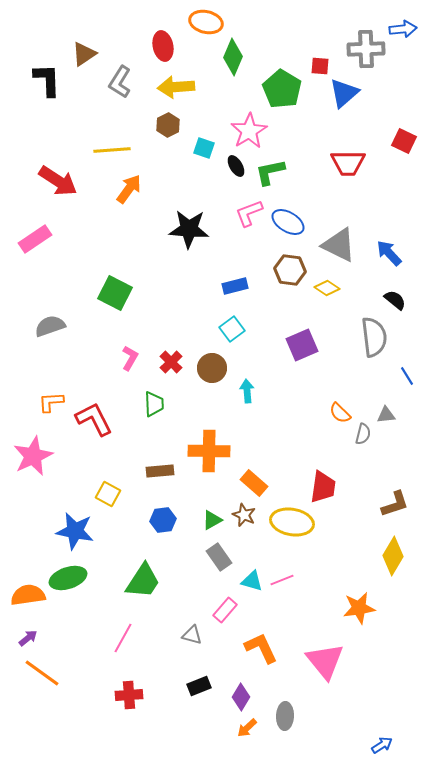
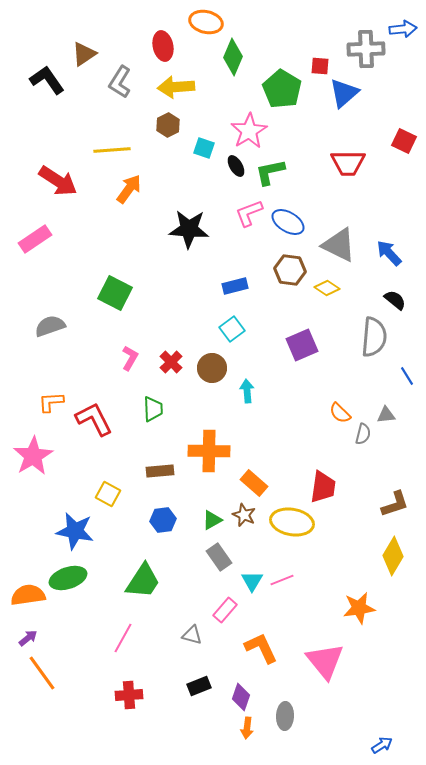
black L-shape at (47, 80): rotated 33 degrees counterclockwise
gray semicircle at (374, 337): rotated 12 degrees clockwise
green trapezoid at (154, 404): moved 1 px left, 5 px down
pink star at (33, 456): rotated 6 degrees counterclockwise
cyan triangle at (252, 581): rotated 45 degrees clockwise
orange line at (42, 673): rotated 18 degrees clockwise
purple diamond at (241, 697): rotated 12 degrees counterclockwise
orange arrow at (247, 728): rotated 40 degrees counterclockwise
